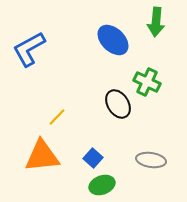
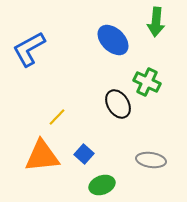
blue square: moved 9 px left, 4 px up
